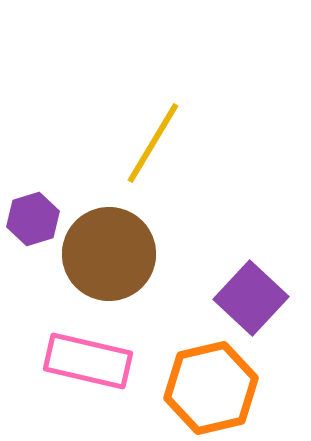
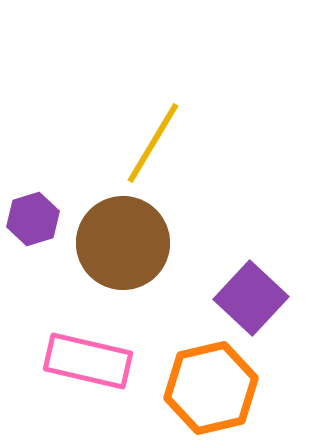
brown circle: moved 14 px right, 11 px up
